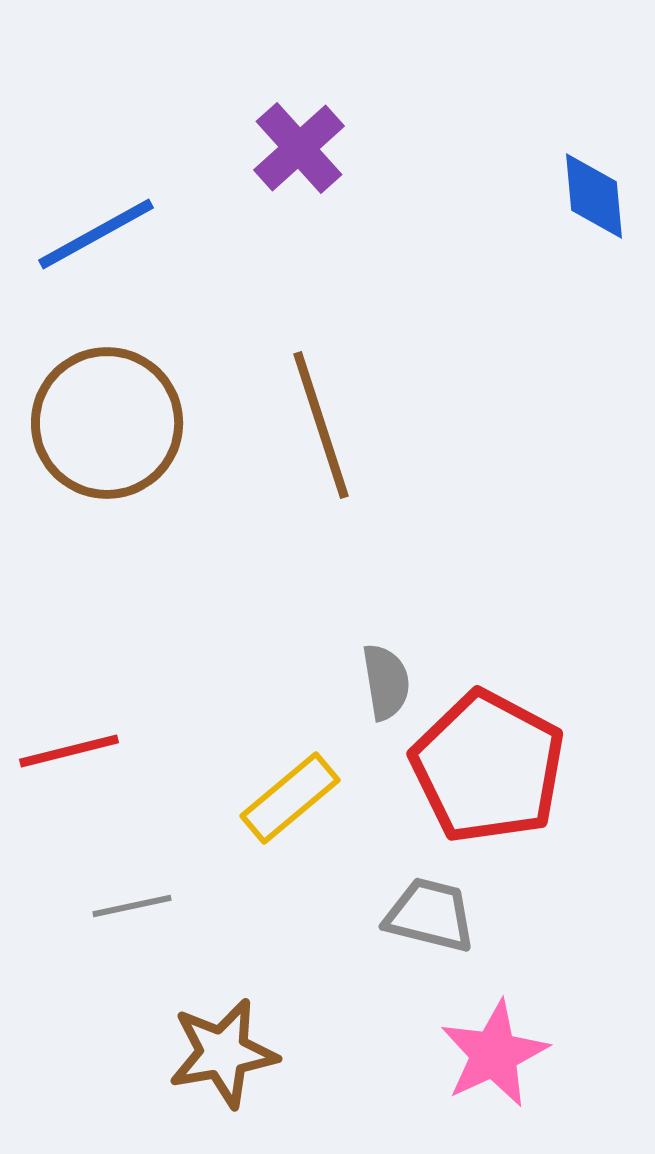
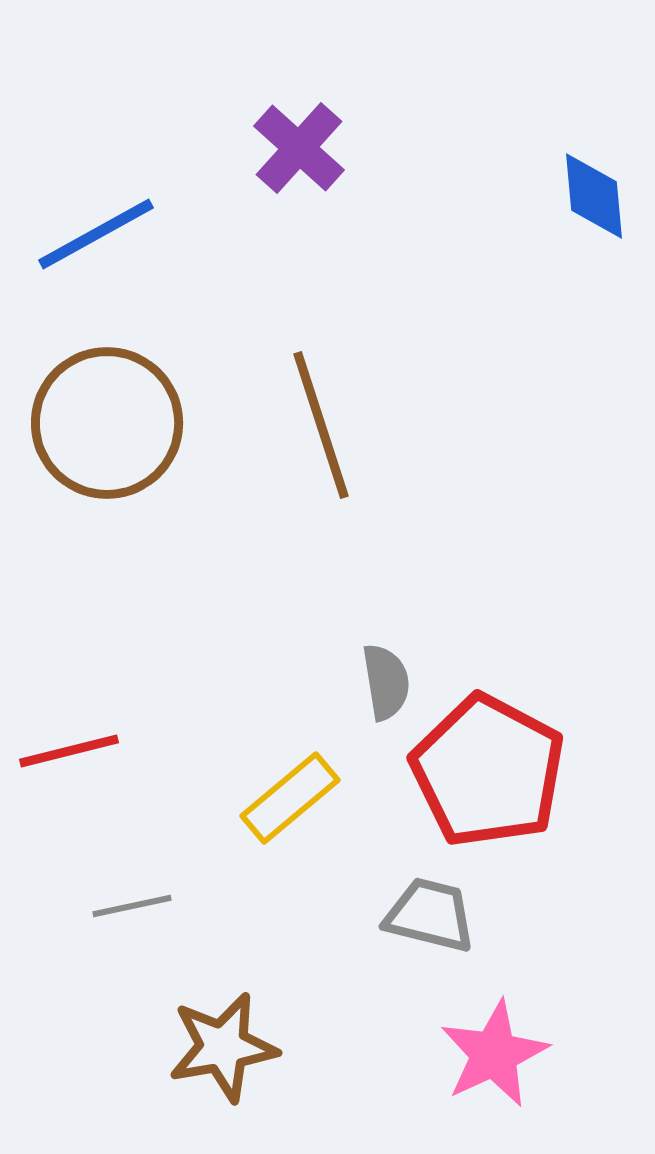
purple cross: rotated 6 degrees counterclockwise
red pentagon: moved 4 px down
brown star: moved 6 px up
